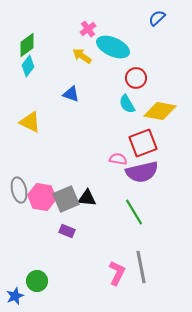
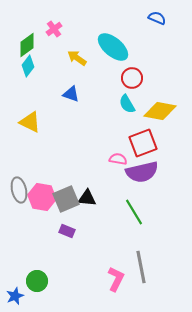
blue semicircle: rotated 66 degrees clockwise
pink cross: moved 34 px left
cyan ellipse: rotated 16 degrees clockwise
yellow arrow: moved 5 px left, 2 px down
red circle: moved 4 px left
pink L-shape: moved 1 px left, 6 px down
